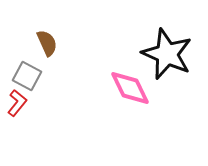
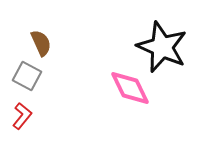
brown semicircle: moved 6 px left
black star: moved 5 px left, 7 px up
red L-shape: moved 5 px right, 13 px down
